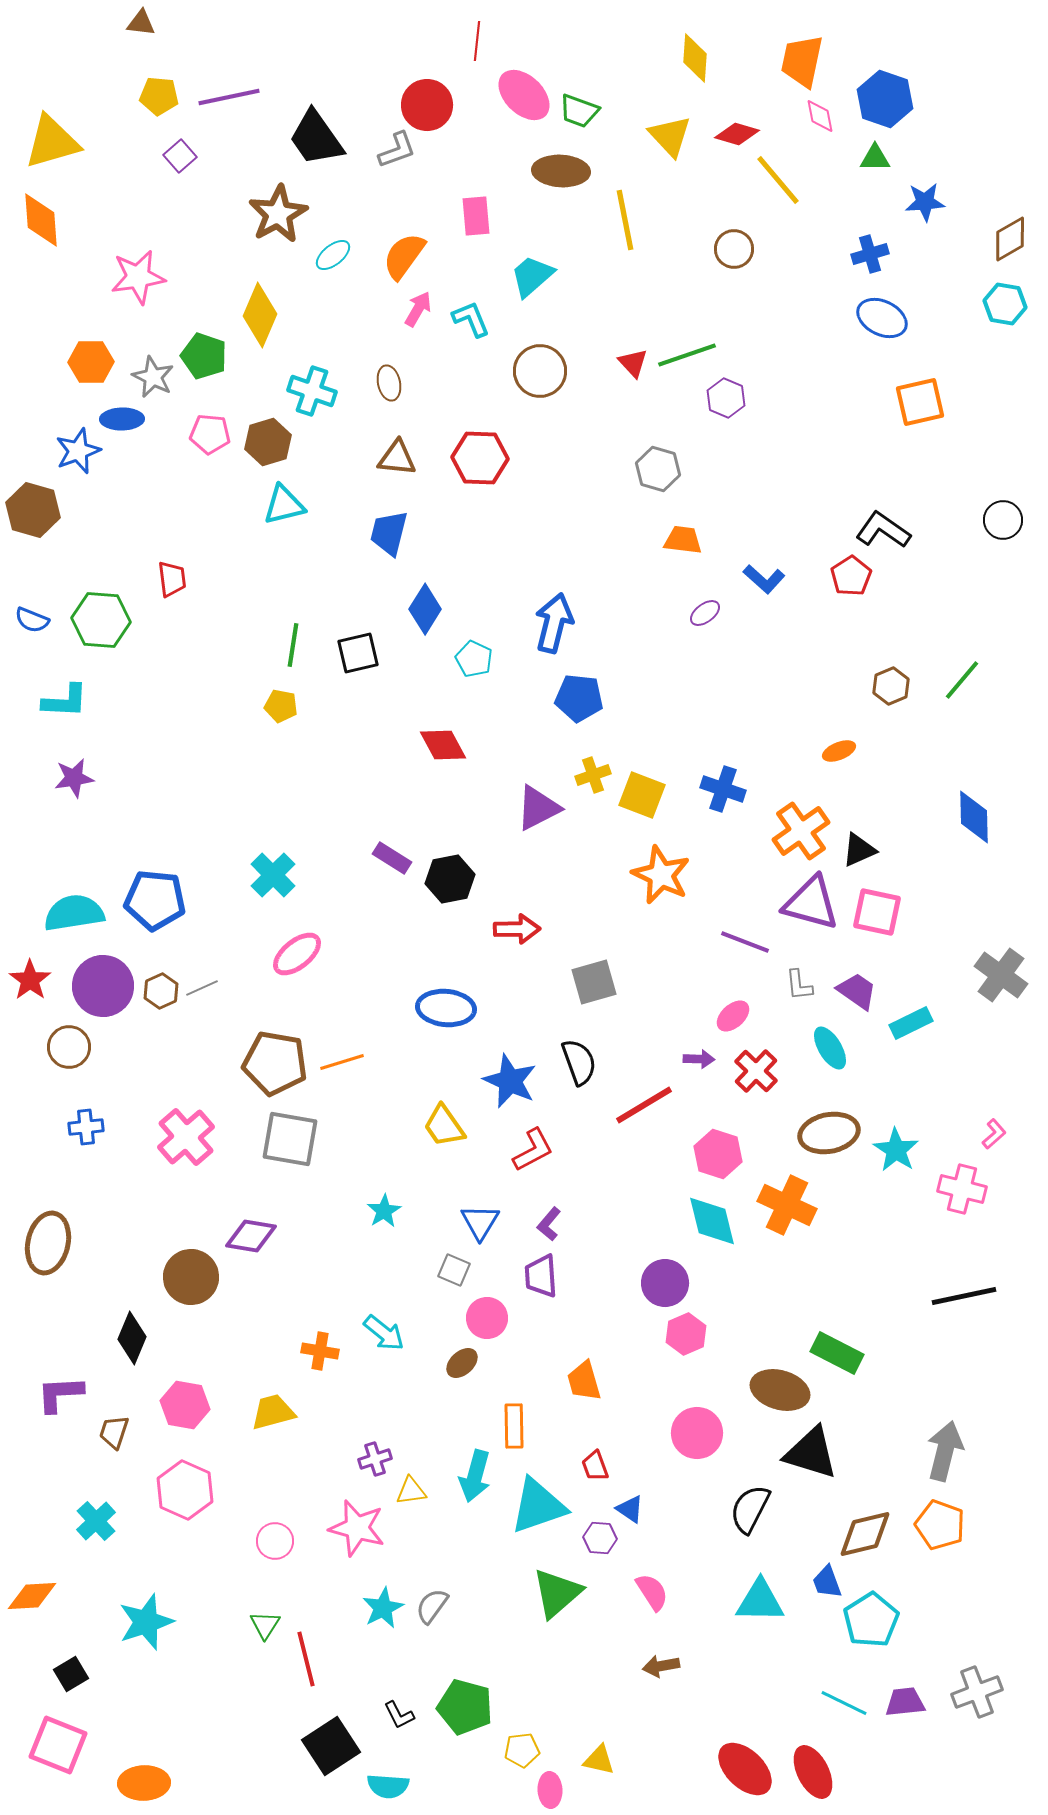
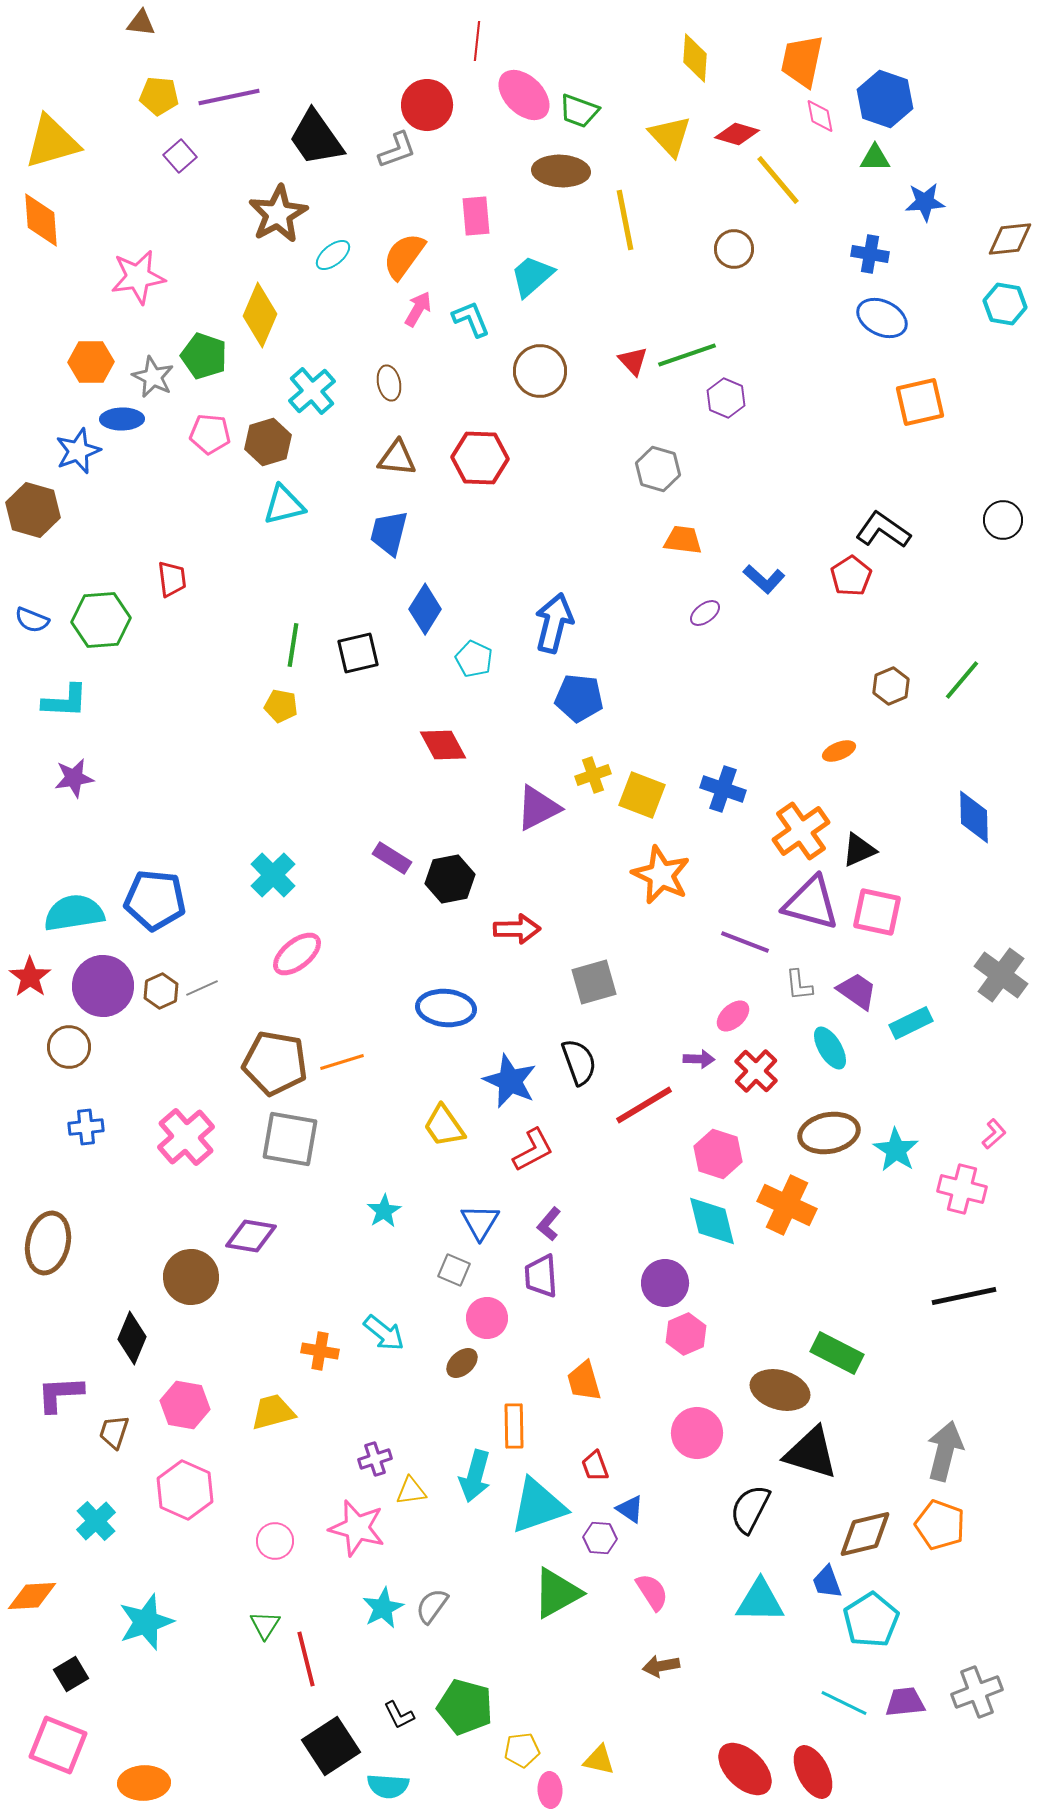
brown diamond at (1010, 239): rotated 24 degrees clockwise
blue cross at (870, 254): rotated 27 degrees clockwise
red triangle at (633, 363): moved 2 px up
cyan cross at (312, 391): rotated 30 degrees clockwise
green hexagon at (101, 620): rotated 8 degrees counterclockwise
red star at (30, 980): moved 3 px up
green triangle at (557, 1593): rotated 12 degrees clockwise
